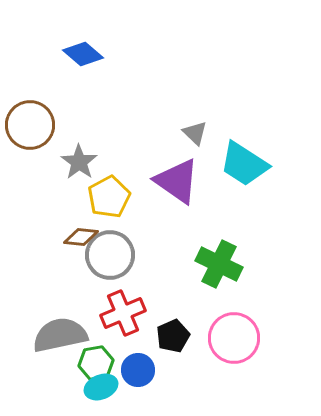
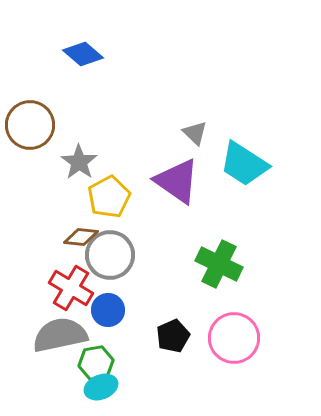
red cross: moved 52 px left, 25 px up; rotated 36 degrees counterclockwise
blue circle: moved 30 px left, 60 px up
